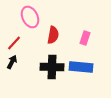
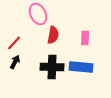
pink ellipse: moved 8 px right, 3 px up
pink rectangle: rotated 16 degrees counterclockwise
black arrow: moved 3 px right
